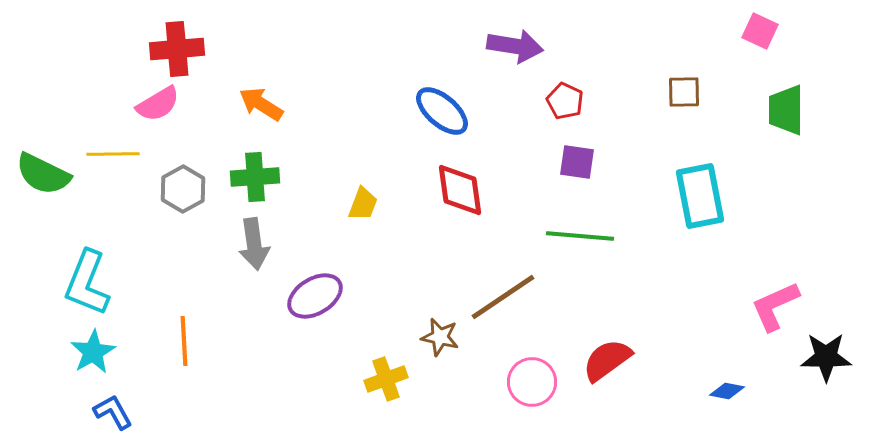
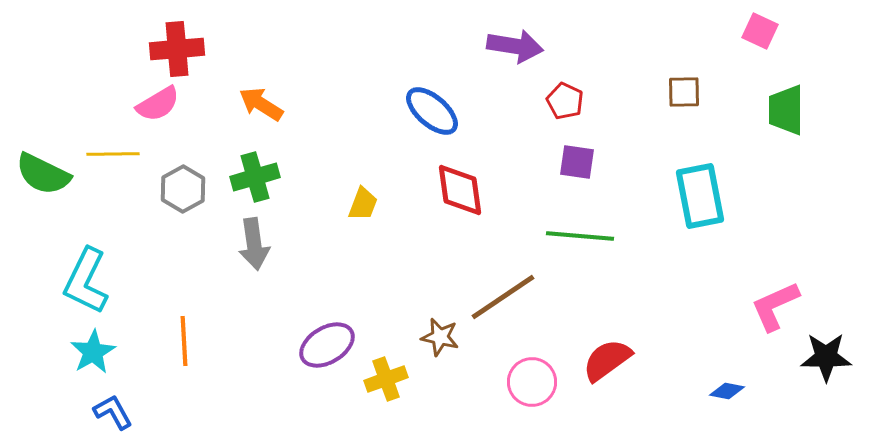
blue ellipse: moved 10 px left
green cross: rotated 12 degrees counterclockwise
cyan L-shape: moved 1 px left, 2 px up; rotated 4 degrees clockwise
purple ellipse: moved 12 px right, 49 px down
